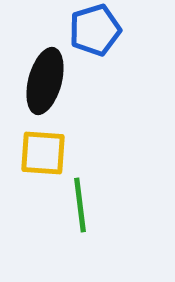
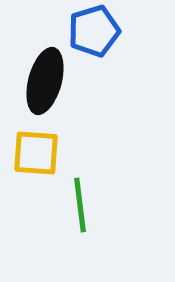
blue pentagon: moved 1 px left, 1 px down
yellow square: moved 7 px left
